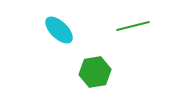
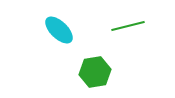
green line: moved 5 px left
